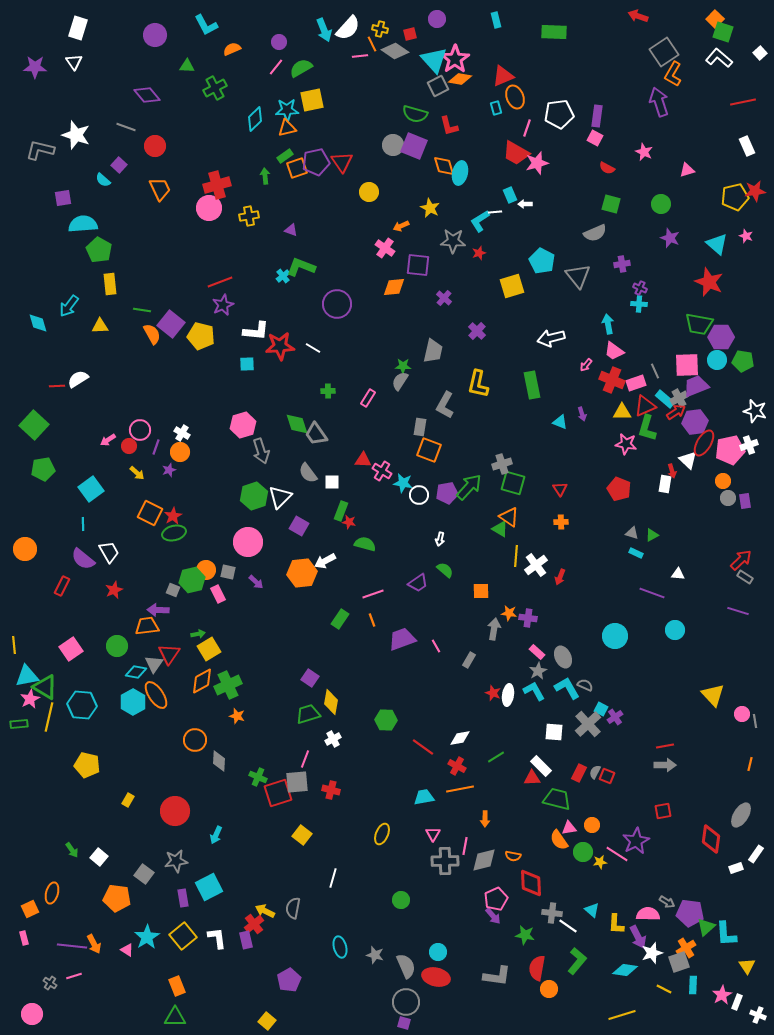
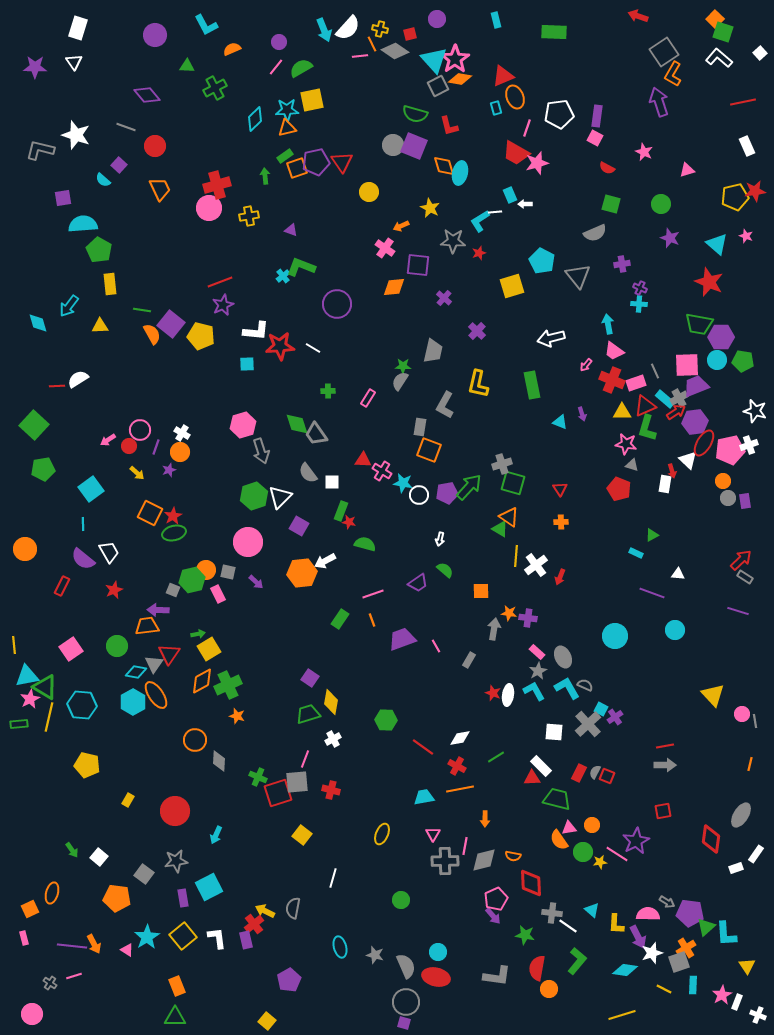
gray triangle at (632, 533): moved 68 px up
